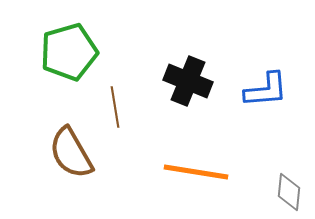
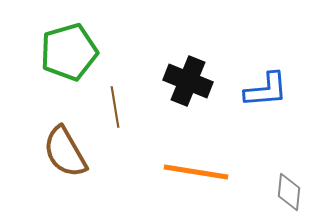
brown semicircle: moved 6 px left, 1 px up
